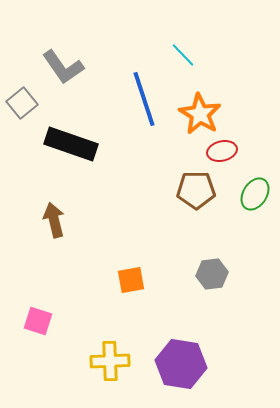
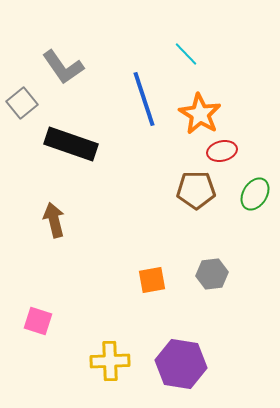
cyan line: moved 3 px right, 1 px up
orange square: moved 21 px right
